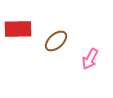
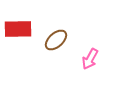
brown ellipse: moved 1 px up
